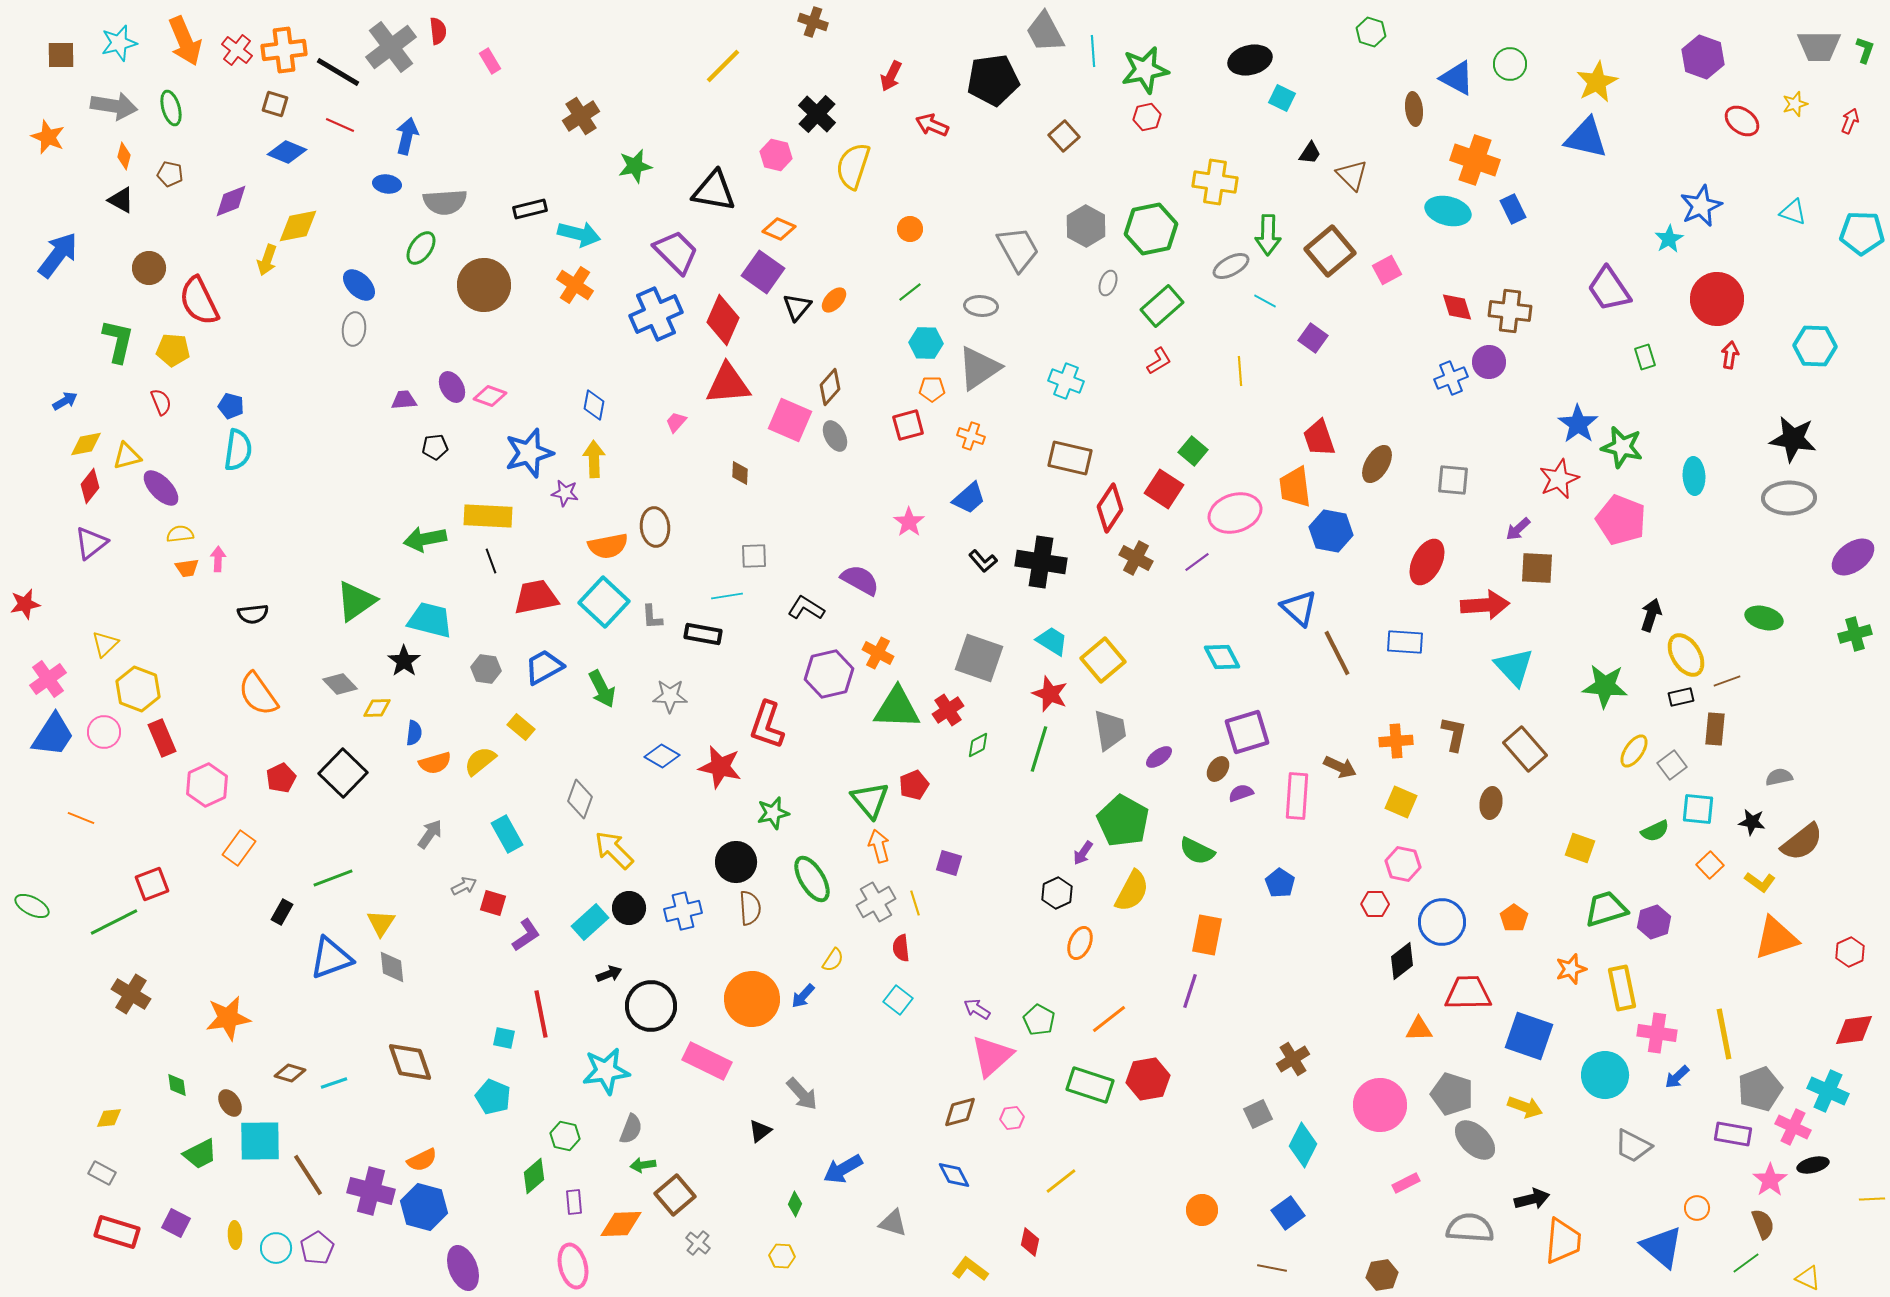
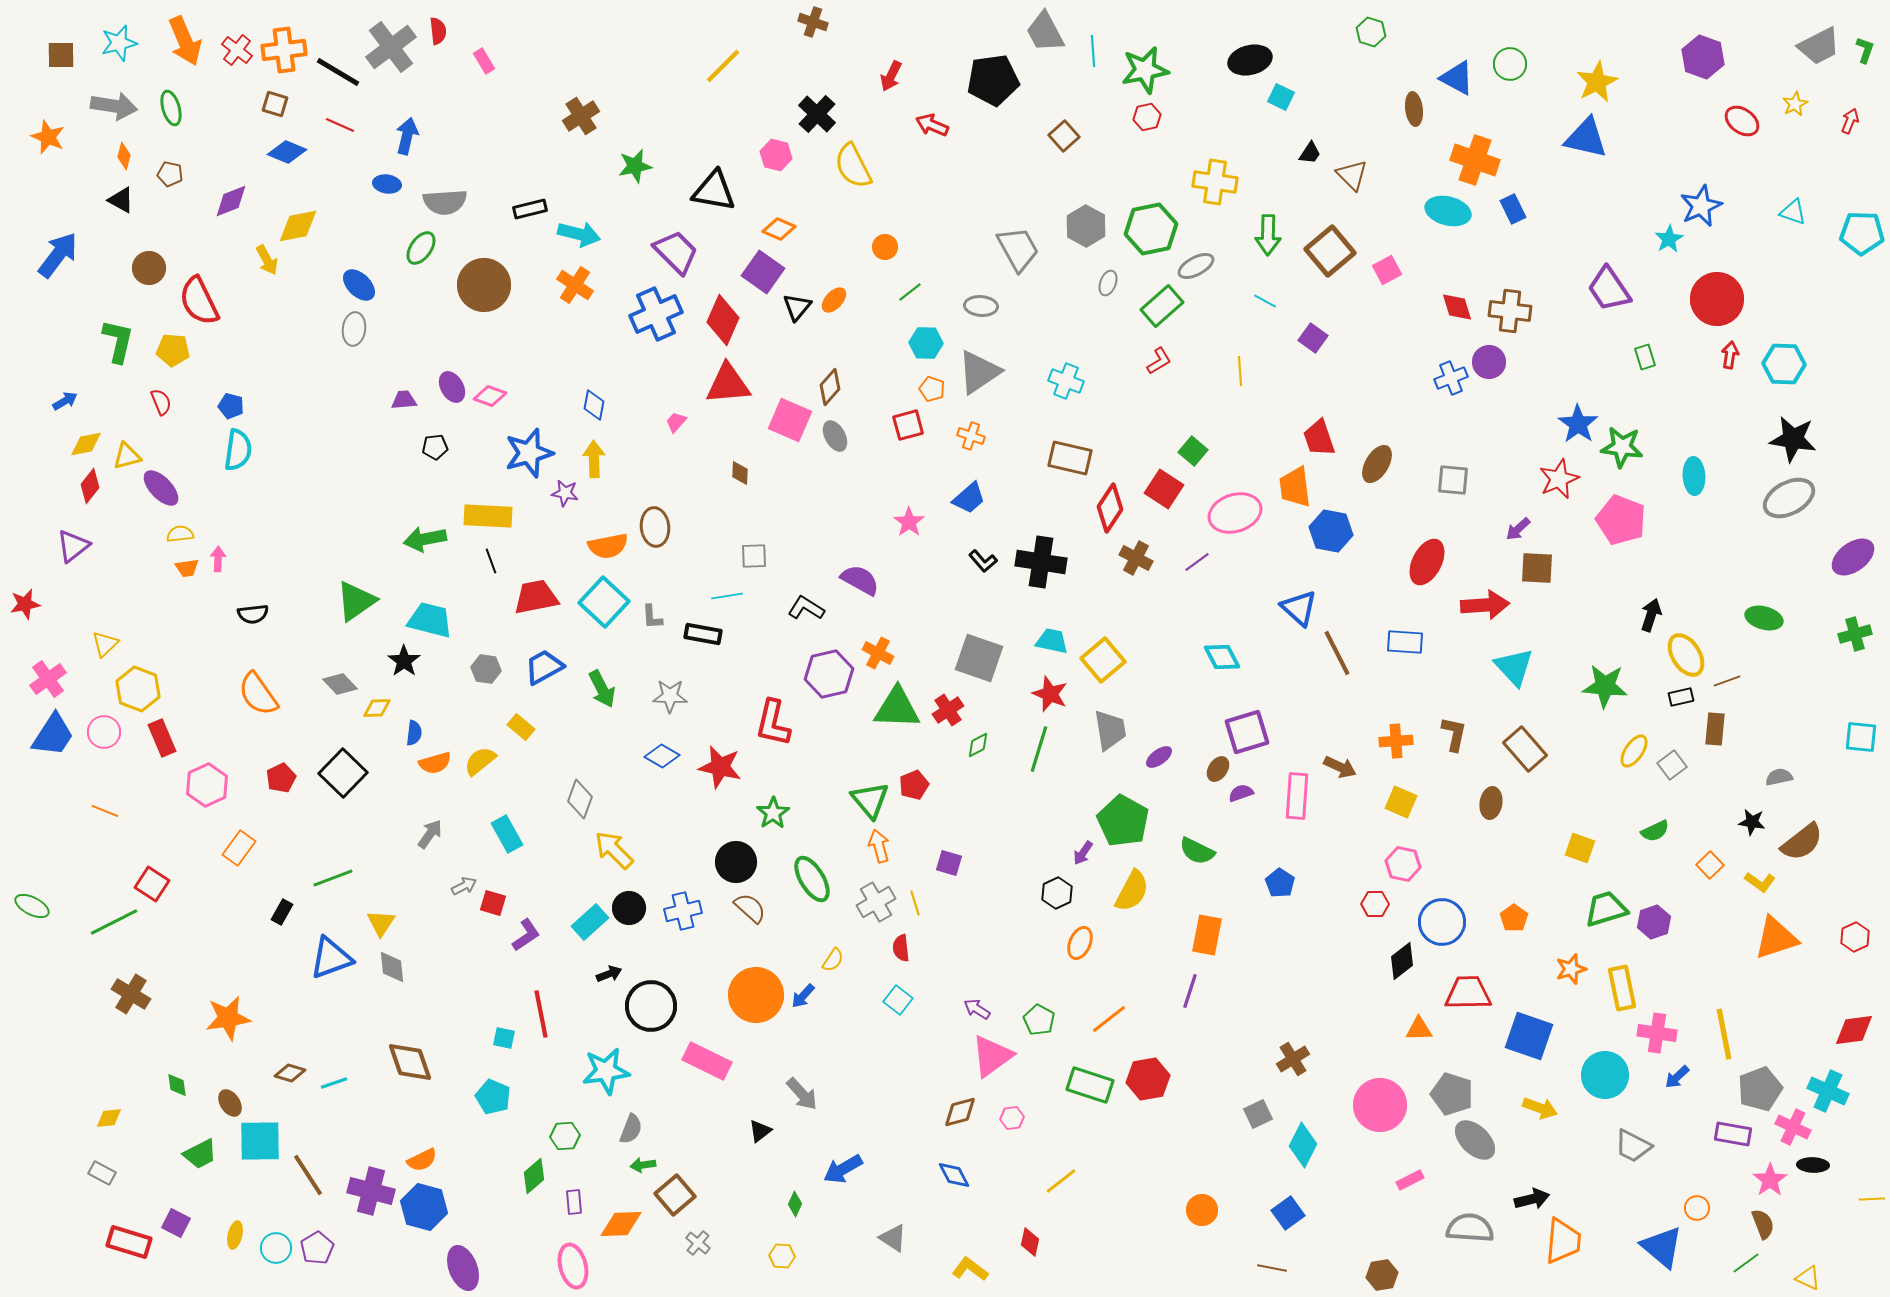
gray trapezoid at (1819, 46): rotated 27 degrees counterclockwise
pink rectangle at (490, 61): moved 6 px left
cyan square at (1282, 98): moved 1 px left, 1 px up
yellow star at (1795, 104): rotated 10 degrees counterclockwise
yellow semicircle at (853, 166): rotated 45 degrees counterclockwise
orange circle at (910, 229): moved 25 px left, 18 px down
yellow arrow at (267, 260): rotated 48 degrees counterclockwise
gray ellipse at (1231, 266): moved 35 px left
cyan hexagon at (1815, 346): moved 31 px left, 18 px down
gray triangle at (979, 368): moved 4 px down
orange pentagon at (932, 389): rotated 20 degrees clockwise
green star at (1622, 447): rotated 6 degrees counterclockwise
gray ellipse at (1789, 498): rotated 27 degrees counterclockwise
purple triangle at (91, 543): moved 18 px left, 3 px down
cyan trapezoid at (1052, 641): rotated 20 degrees counterclockwise
red L-shape at (767, 725): moved 6 px right, 2 px up; rotated 6 degrees counterclockwise
cyan square at (1698, 809): moved 163 px right, 72 px up
green star at (773, 813): rotated 20 degrees counterclockwise
orange line at (81, 818): moved 24 px right, 7 px up
red square at (152, 884): rotated 36 degrees counterclockwise
brown semicircle at (750, 908): rotated 44 degrees counterclockwise
red hexagon at (1850, 952): moved 5 px right, 15 px up
orange circle at (752, 999): moved 4 px right, 4 px up
pink triangle at (992, 1056): rotated 6 degrees clockwise
yellow arrow at (1525, 1107): moved 15 px right, 1 px down
green hexagon at (565, 1136): rotated 16 degrees counterclockwise
black ellipse at (1813, 1165): rotated 16 degrees clockwise
pink rectangle at (1406, 1183): moved 4 px right, 3 px up
gray triangle at (893, 1223): moved 15 px down; rotated 16 degrees clockwise
red rectangle at (117, 1232): moved 12 px right, 10 px down
yellow ellipse at (235, 1235): rotated 16 degrees clockwise
